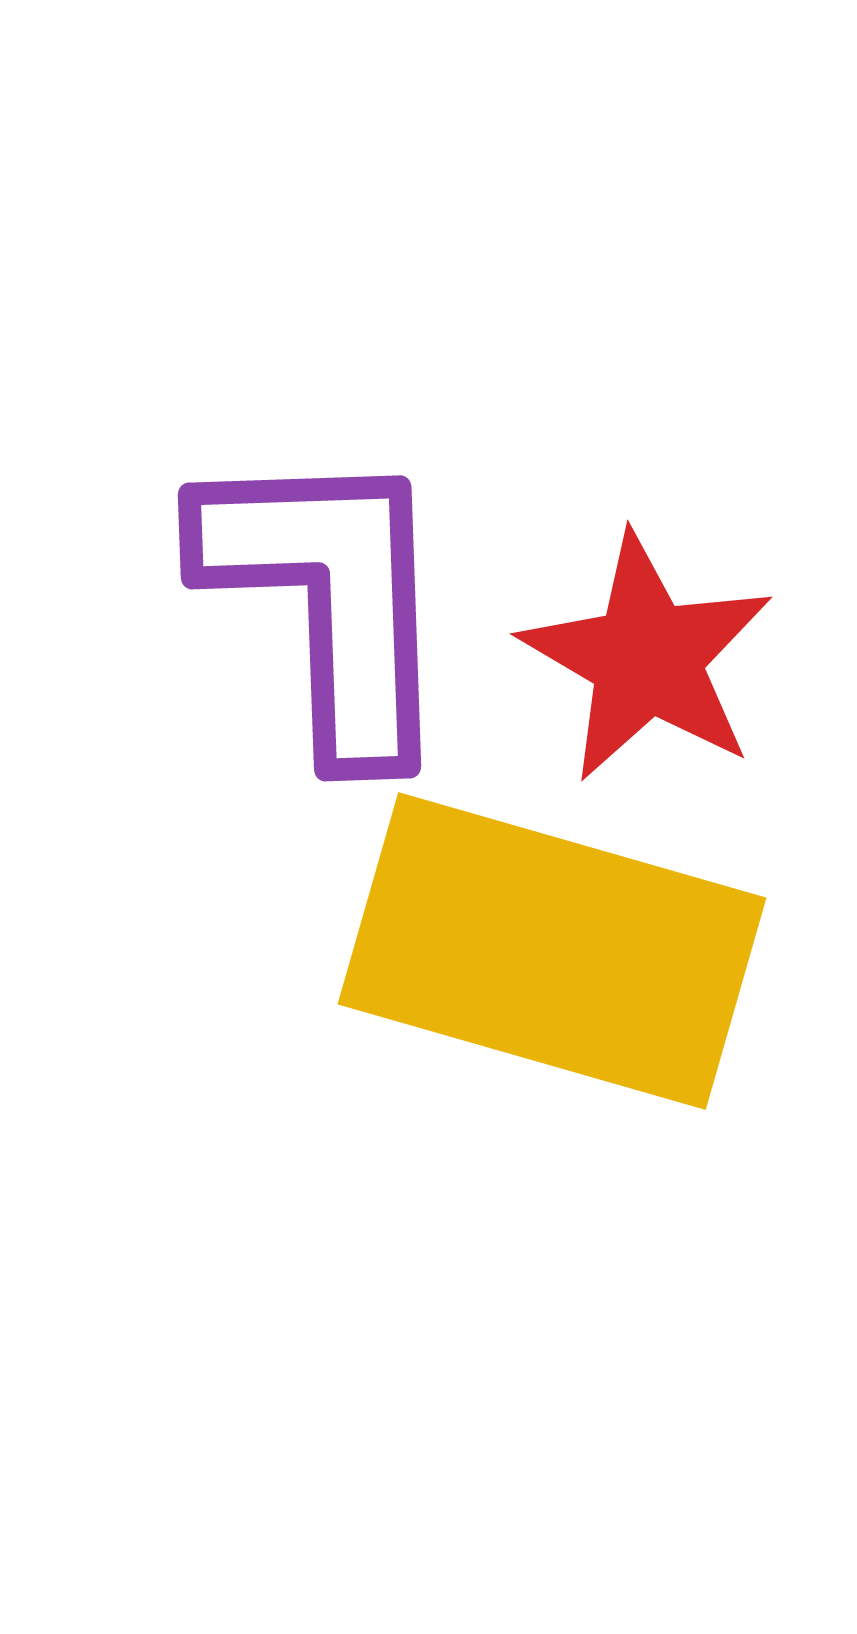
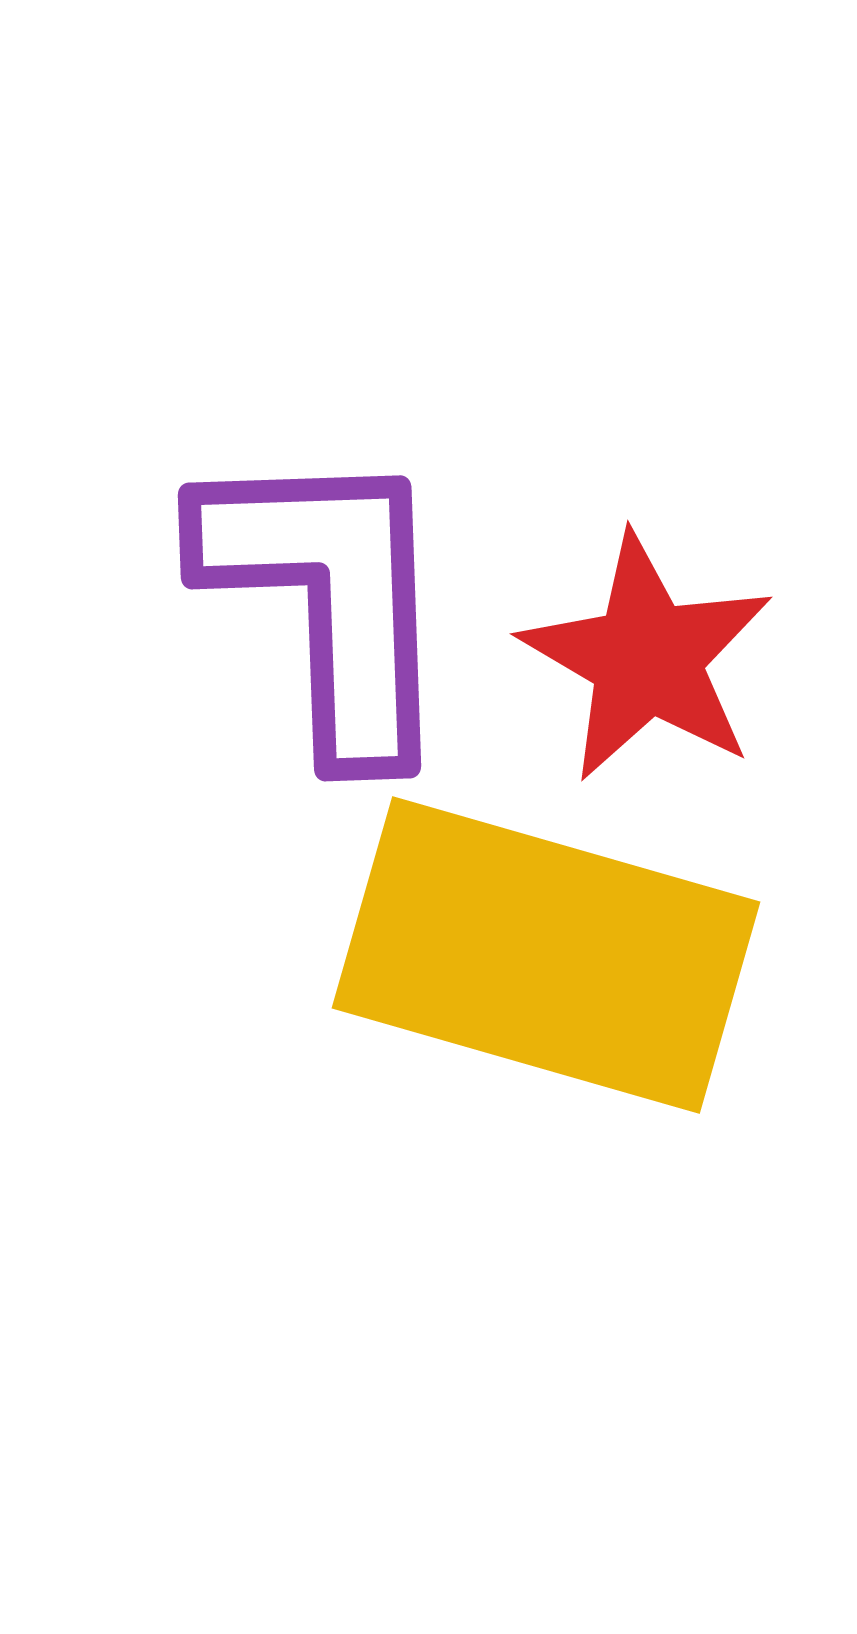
yellow rectangle: moved 6 px left, 4 px down
